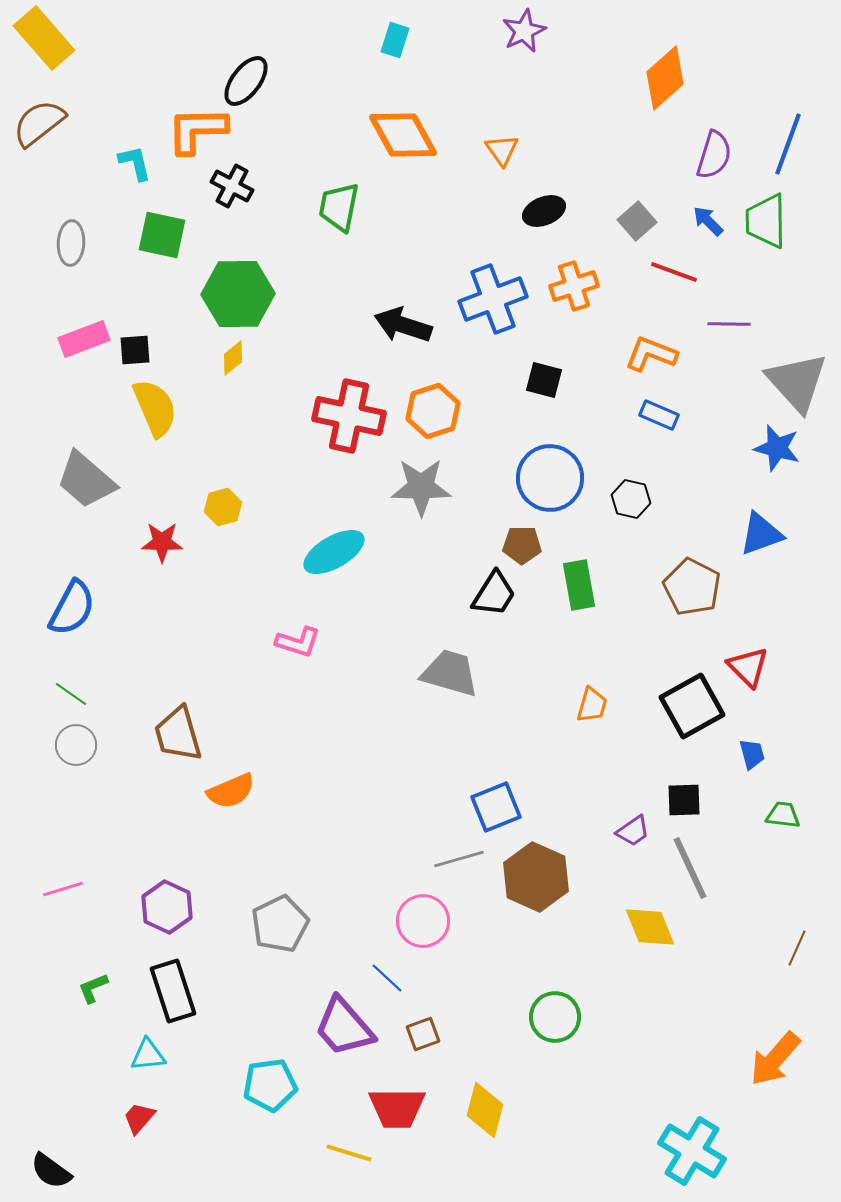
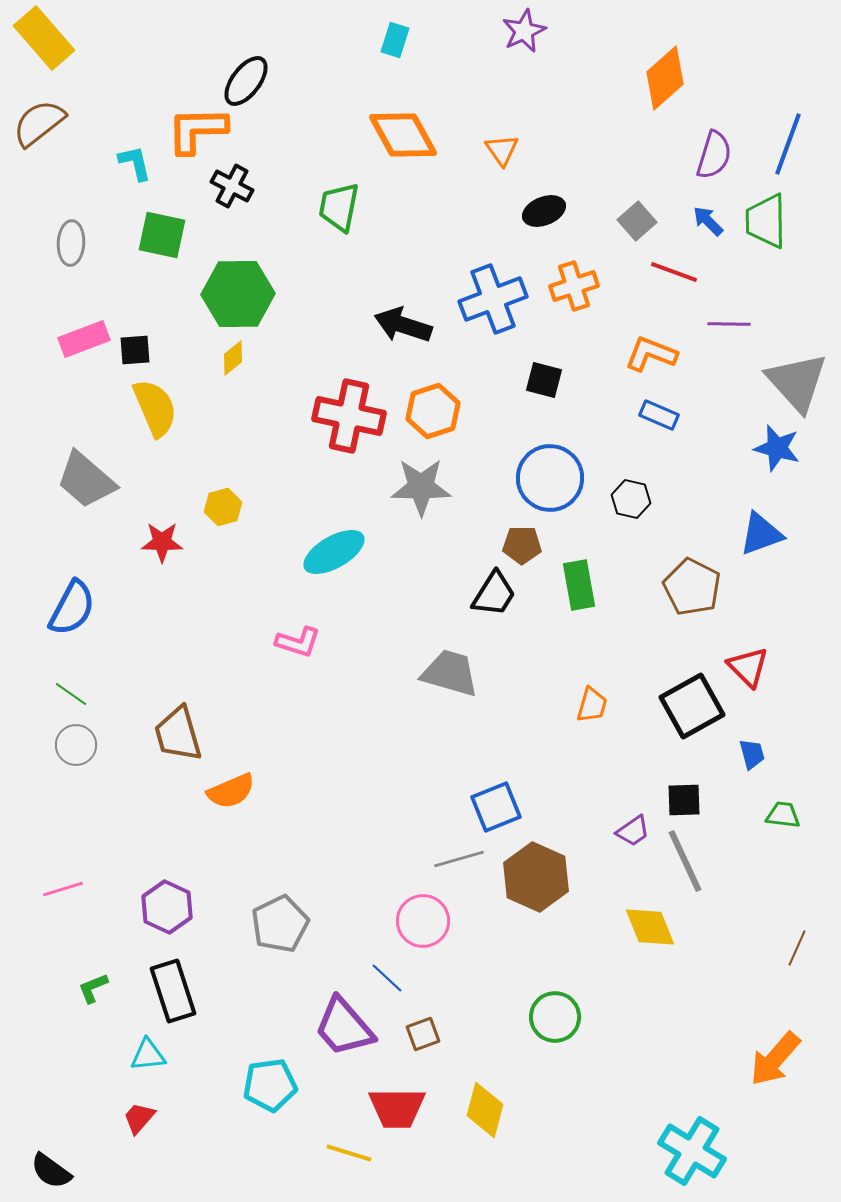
gray line at (690, 868): moved 5 px left, 7 px up
